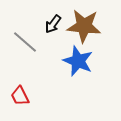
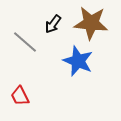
brown star: moved 7 px right, 3 px up
